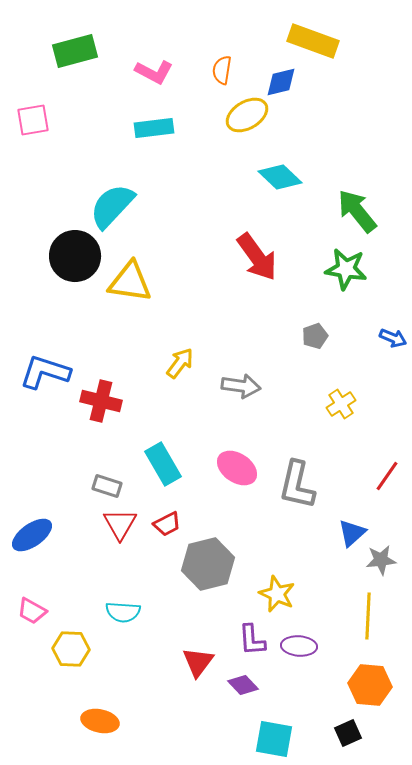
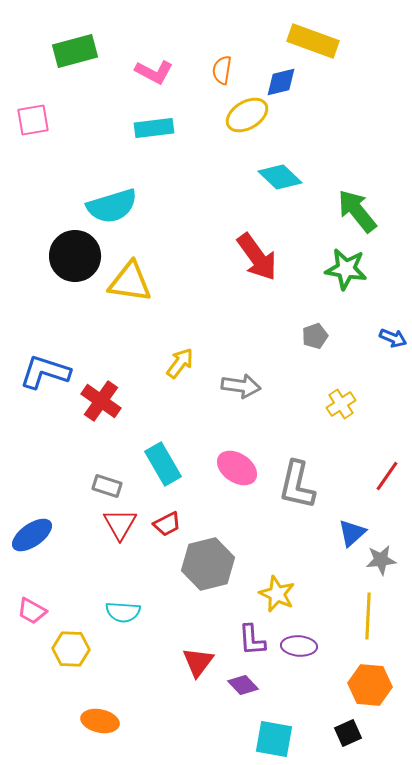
cyan semicircle at (112, 206): rotated 150 degrees counterclockwise
red cross at (101, 401): rotated 21 degrees clockwise
